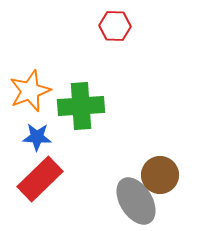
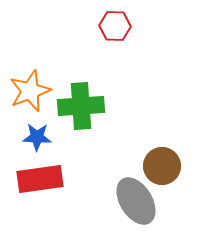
brown circle: moved 2 px right, 9 px up
red rectangle: rotated 36 degrees clockwise
